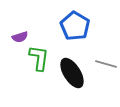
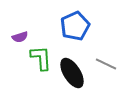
blue pentagon: rotated 16 degrees clockwise
green L-shape: moved 2 px right; rotated 12 degrees counterclockwise
gray line: rotated 10 degrees clockwise
